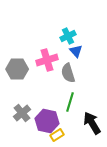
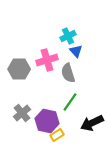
gray hexagon: moved 2 px right
green line: rotated 18 degrees clockwise
black arrow: rotated 85 degrees counterclockwise
